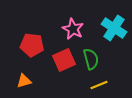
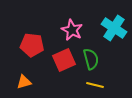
pink star: moved 1 px left, 1 px down
orange triangle: moved 1 px down
yellow line: moved 4 px left; rotated 36 degrees clockwise
